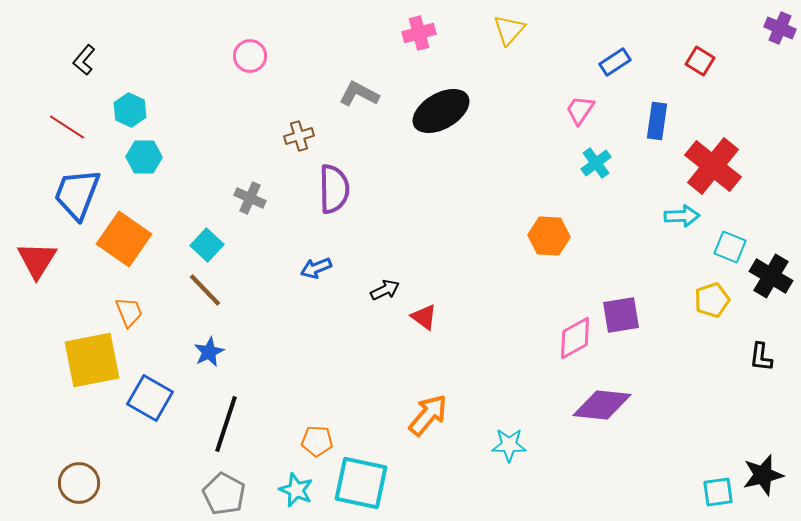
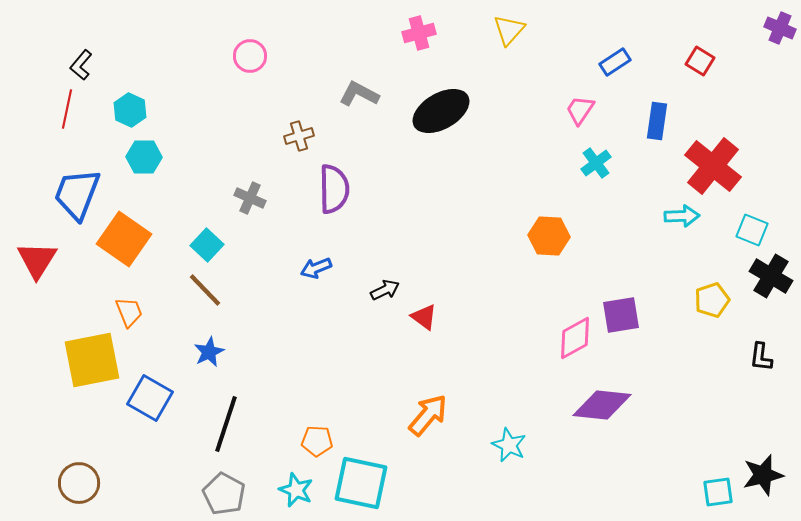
black L-shape at (84, 60): moved 3 px left, 5 px down
red line at (67, 127): moved 18 px up; rotated 69 degrees clockwise
cyan square at (730, 247): moved 22 px right, 17 px up
cyan star at (509, 445): rotated 24 degrees clockwise
